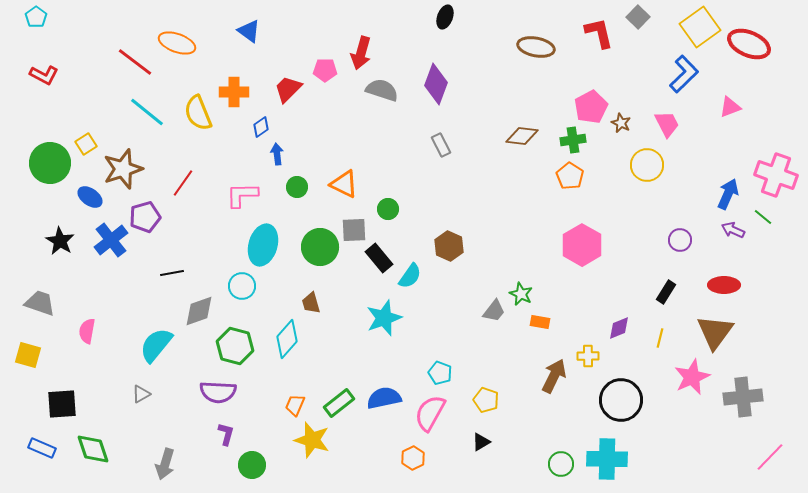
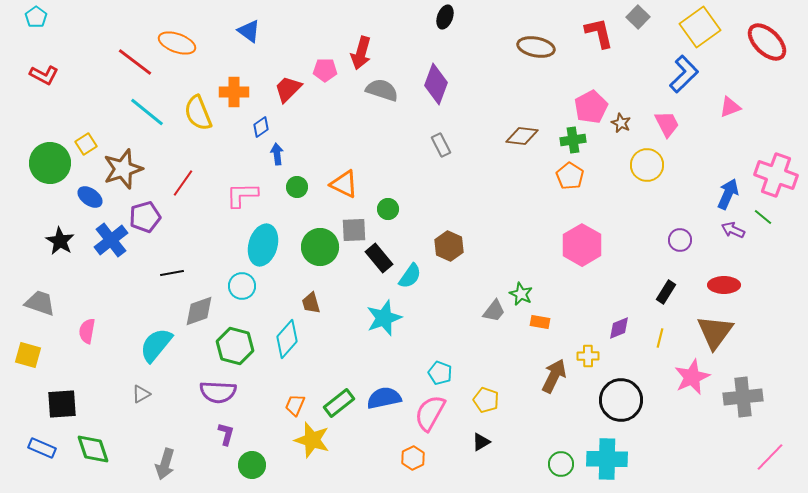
red ellipse at (749, 44): moved 18 px right, 2 px up; rotated 21 degrees clockwise
